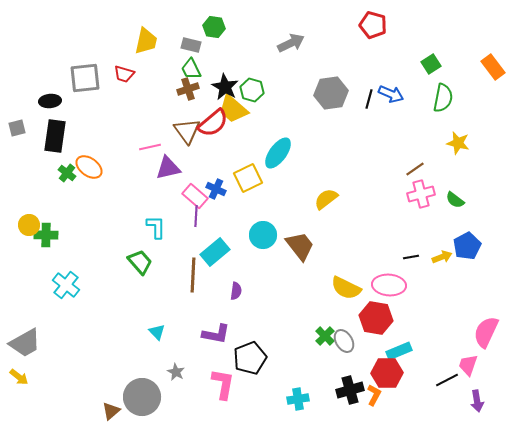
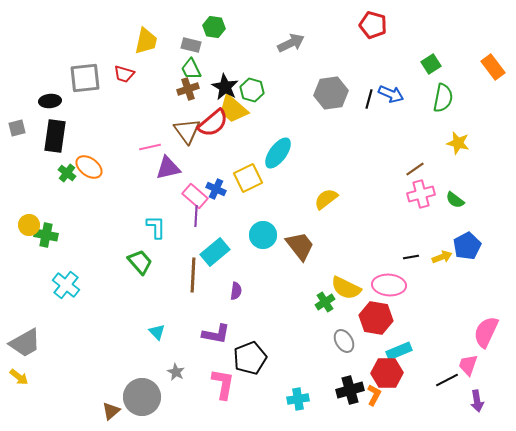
green cross at (46, 235): rotated 10 degrees clockwise
green cross at (325, 336): moved 34 px up; rotated 12 degrees clockwise
